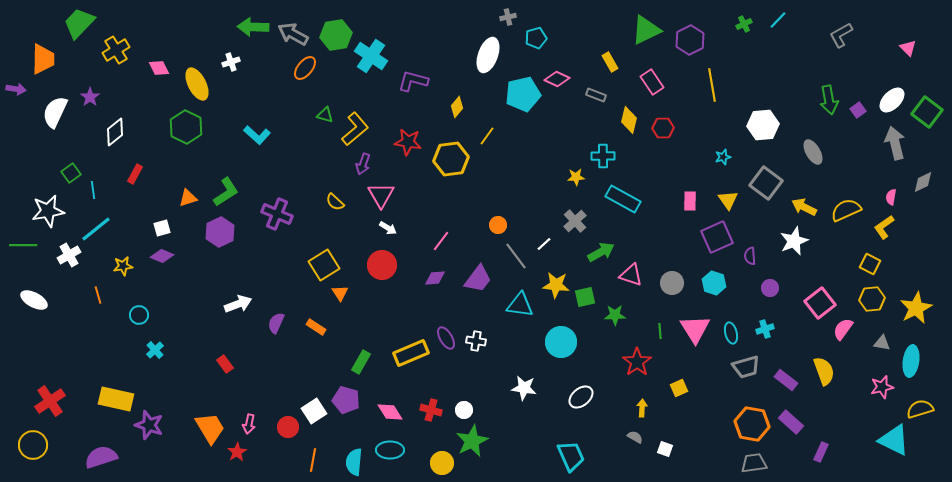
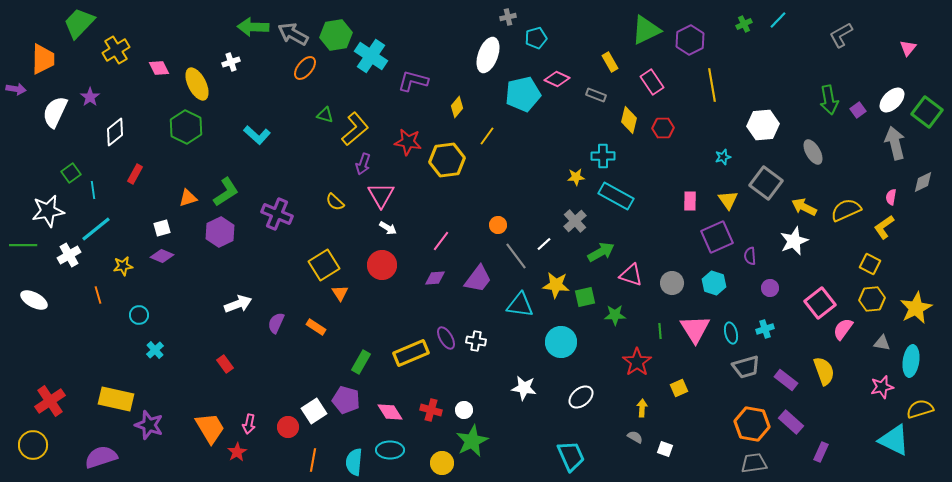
pink triangle at (908, 48): rotated 24 degrees clockwise
yellow hexagon at (451, 159): moved 4 px left, 1 px down
cyan rectangle at (623, 199): moved 7 px left, 3 px up
